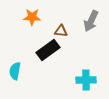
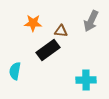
orange star: moved 1 px right, 6 px down
